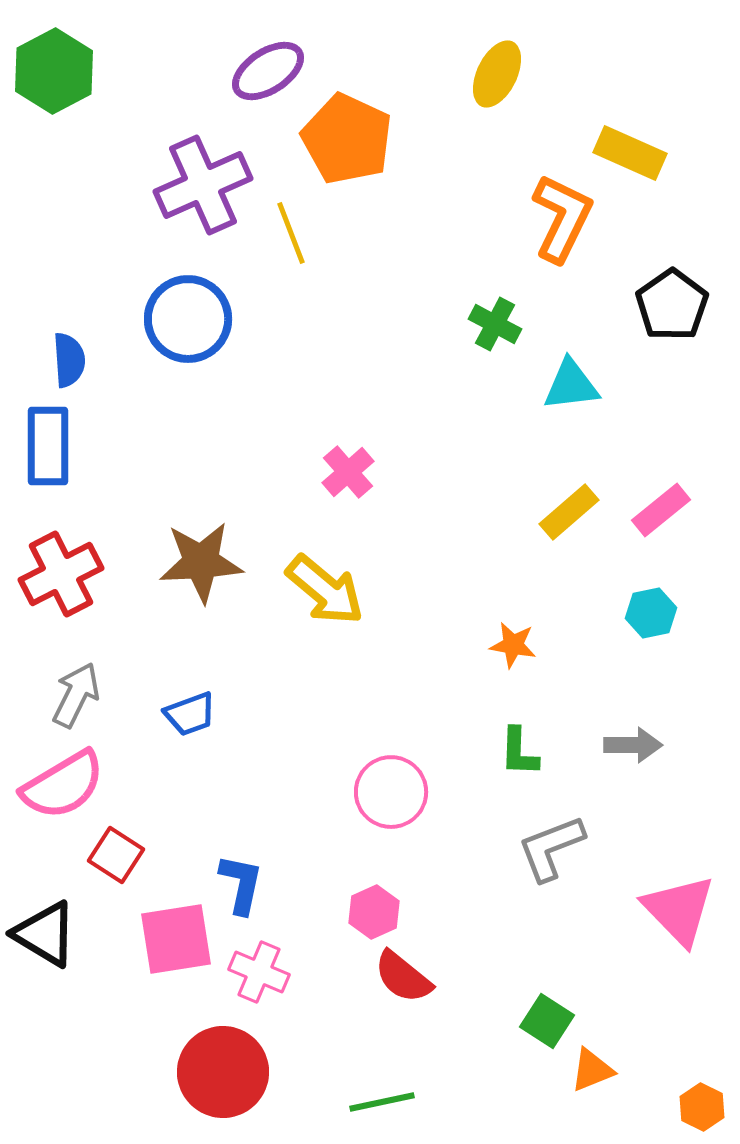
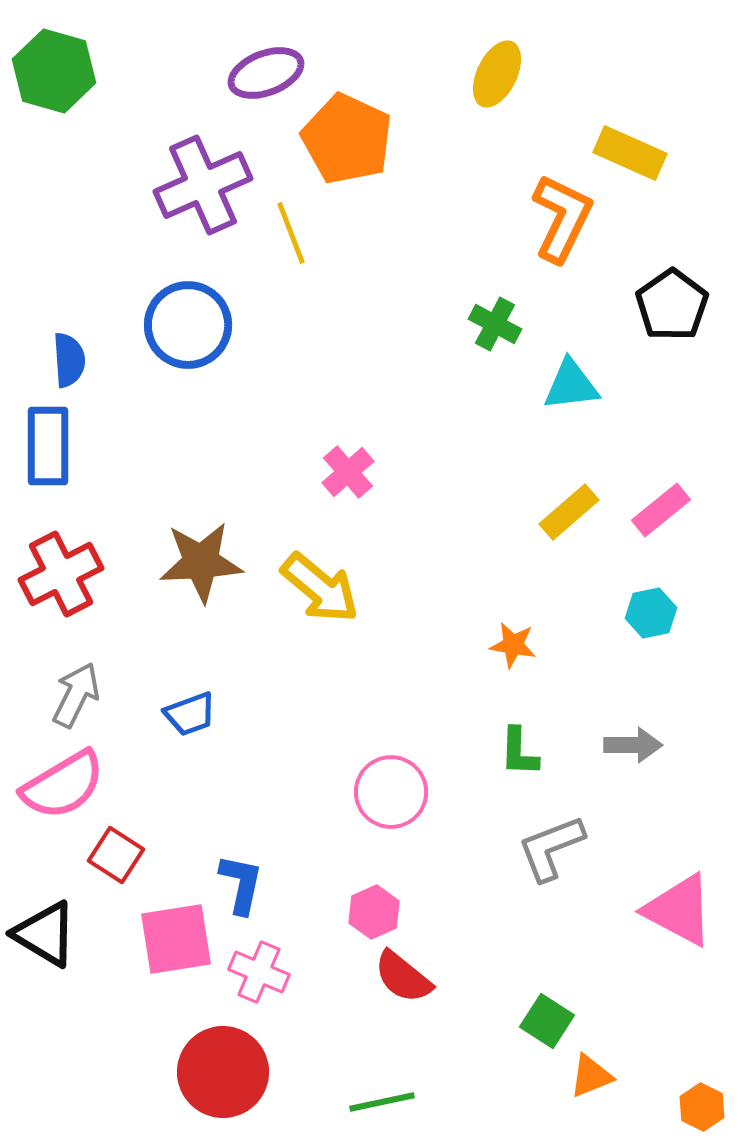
green hexagon at (54, 71): rotated 16 degrees counterclockwise
purple ellipse at (268, 71): moved 2 px left, 2 px down; rotated 12 degrees clockwise
blue circle at (188, 319): moved 6 px down
yellow arrow at (325, 590): moved 5 px left, 2 px up
pink triangle at (679, 910): rotated 18 degrees counterclockwise
orange triangle at (592, 1070): moved 1 px left, 6 px down
